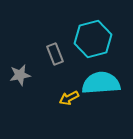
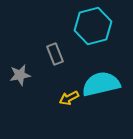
cyan hexagon: moved 13 px up
cyan semicircle: moved 1 px down; rotated 9 degrees counterclockwise
